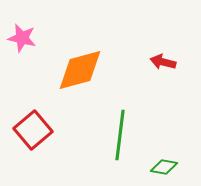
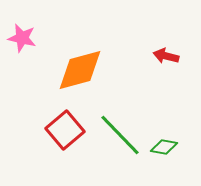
red arrow: moved 3 px right, 6 px up
red square: moved 32 px right
green line: rotated 51 degrees counterclockwise
green diamond: moved 20 px up
